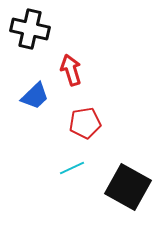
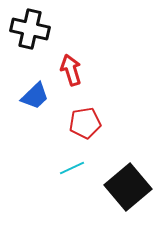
black square: rotated 21 degrees clockwise
